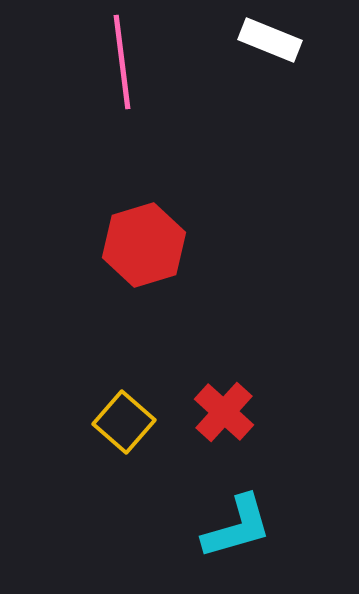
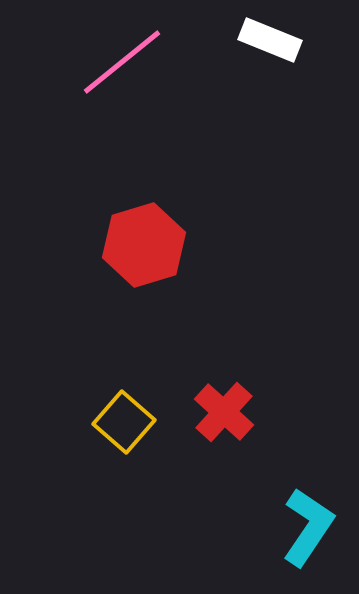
pink line: rotated 58 degrees clockwise
cyan L-shape: moved 71 px right; rotated 40 degrees counterclockwise
